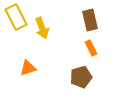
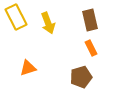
yellow arrow: moved 6 px right, 5 px up
